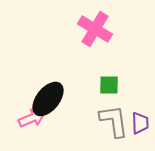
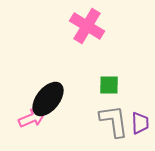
pink cross: moved 8 px left, 3 px up
